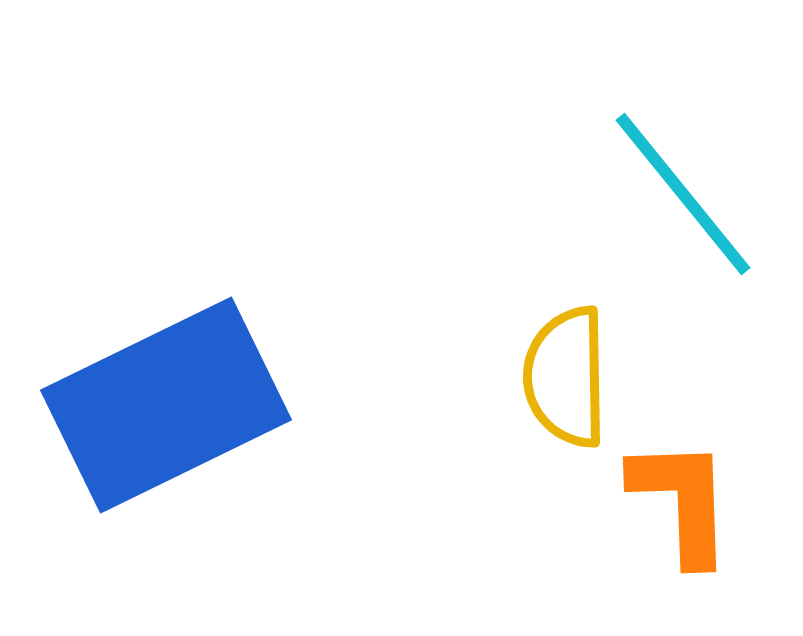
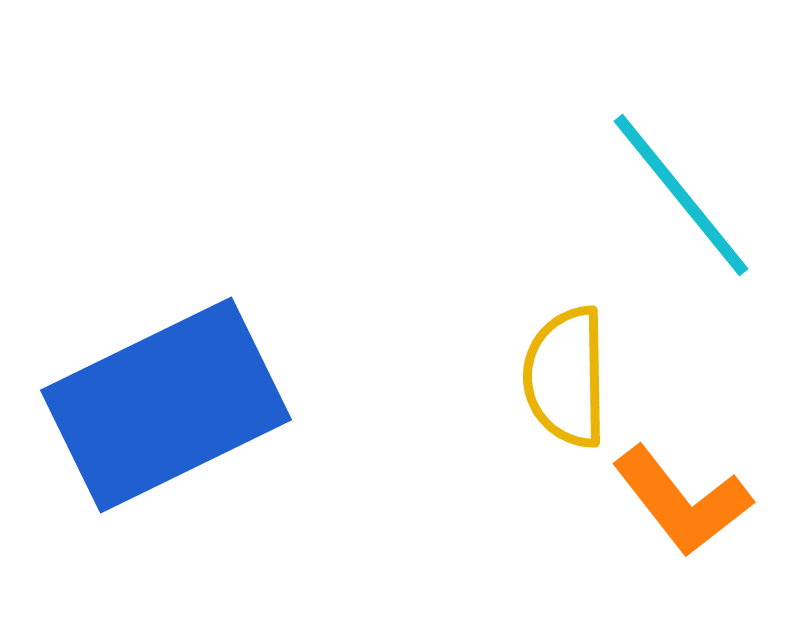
cyan line: moved 2 px left, 1 px down
orange L-shape: rotated 144 degrees clockwise
